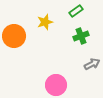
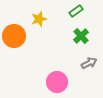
yellow star: moved 6 px left, 3 px up
green cross: rotated 21 degrees counterclockwise
gray arrow: moved 3 px left, 1 px up
pink circle: moved 1 px right, 3 px up
